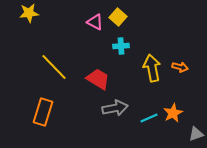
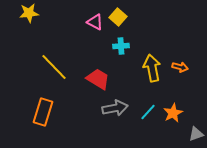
cyan line: moved 1 px left, 6 px up; rotated 24 degrees counterclockwise
